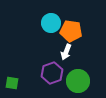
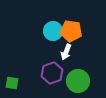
cyan circle: moved 2 px right, 8 px down
